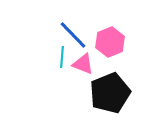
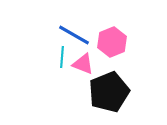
blue line: moved 1 px right; rotated 16 degrees counterclockwise
pink hexagon: moved 2 px right
black pentagon: moved 1 px left, 1 px up
